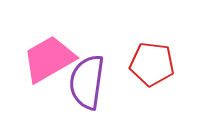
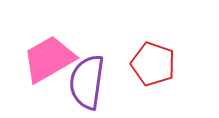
red pentagon: moved 1 px right; rotated 12 degrees clockwise
